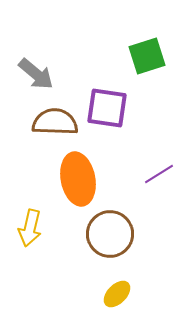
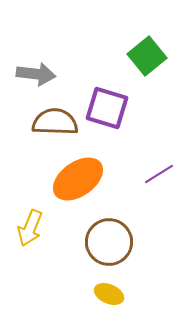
green square: rotated 21 degrees counterclockwise
gray arrow: rotated 33 degrees counterclockwise
purple square: rotated 9 degrees clockwise
orange ellipse: rotated 66 degrees clockwise
yellow arrow: rotated 9 degrees clockwise
brown circle: moved 1 px left, 8 px down
yellow ellipse: moved 8 px left; rotated 68 degrees clockwise
